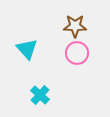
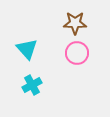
brown star: moved 3 px up
cyan cross: moved 8 px left, 10 px up; rotated 18 degrees clockwise
